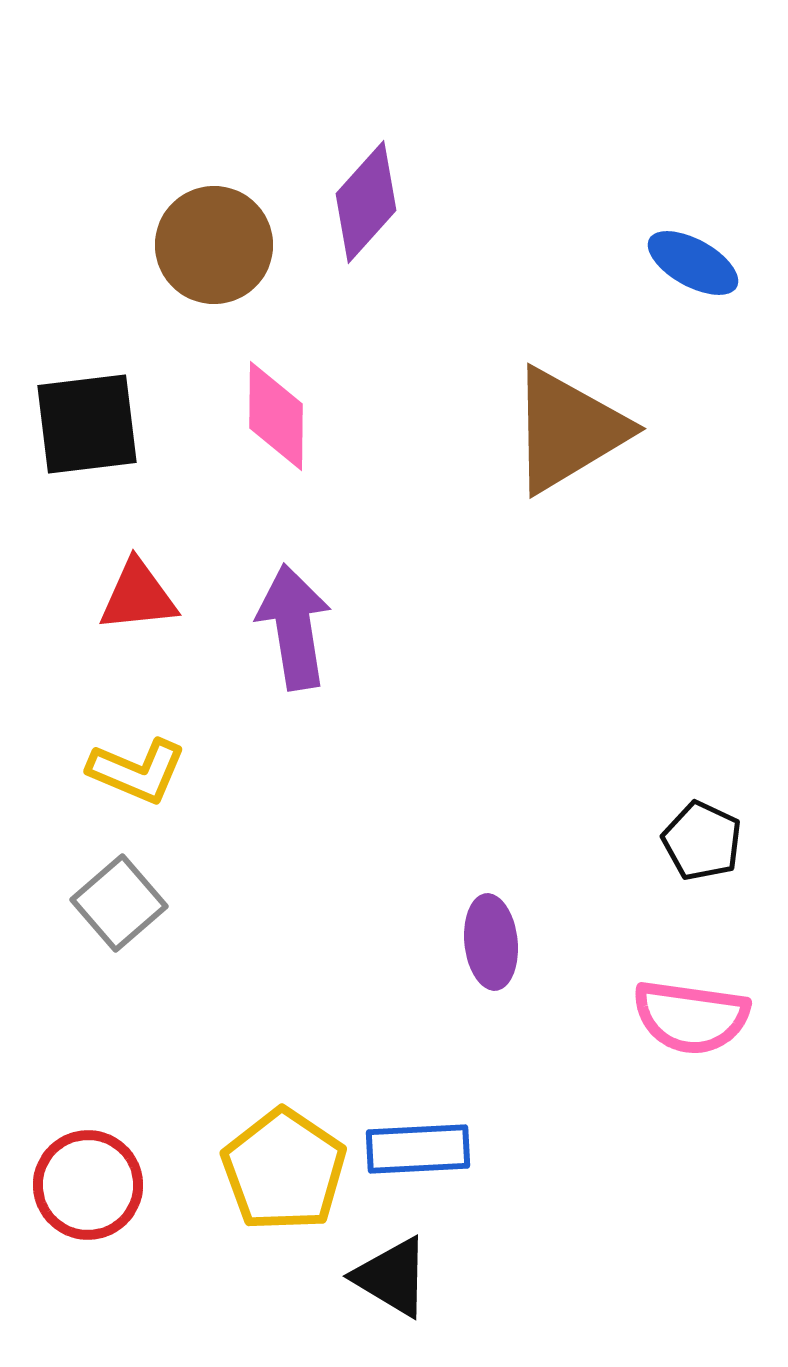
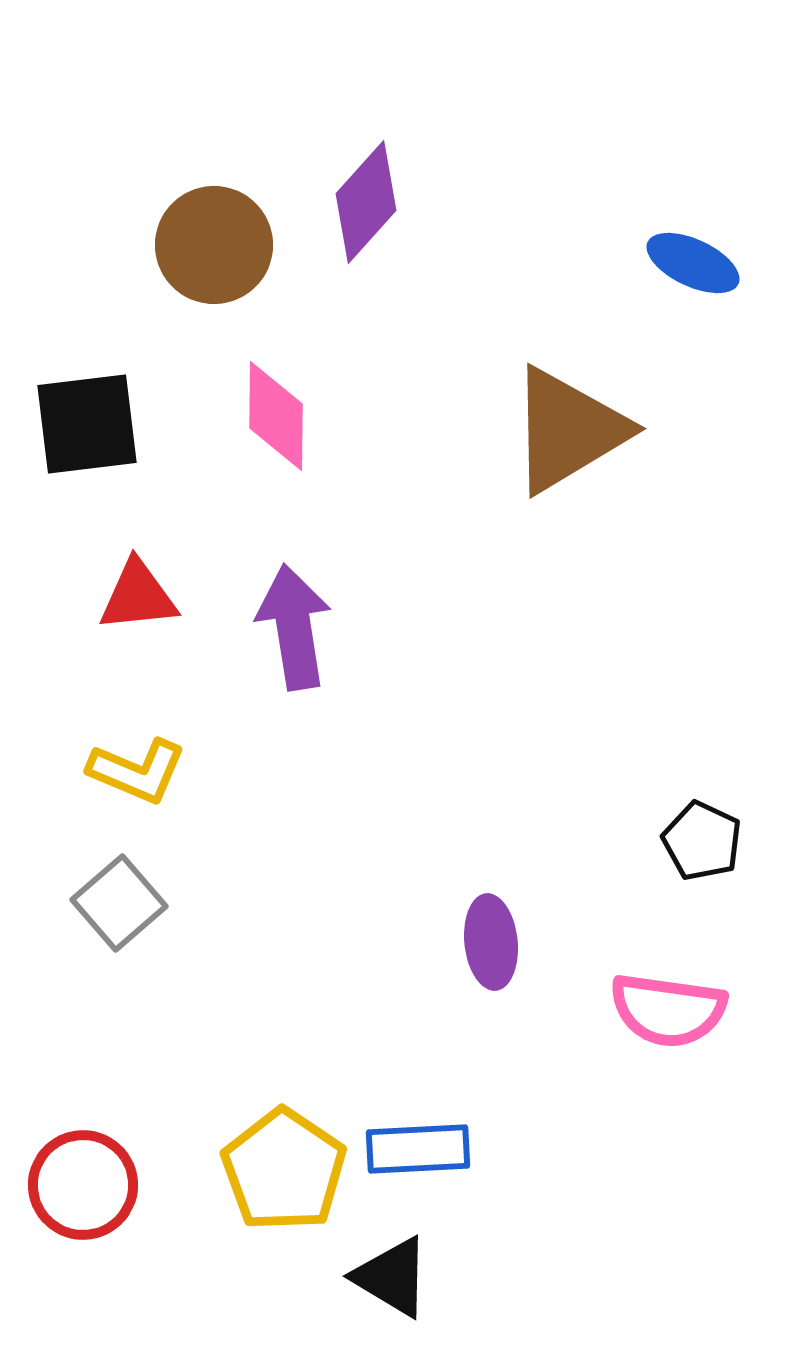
blue ellipse: rotated 4 degrees counterclockwise
pink semicircle: moved 23 px left, 7 px up
red circle: moved 5 px left
